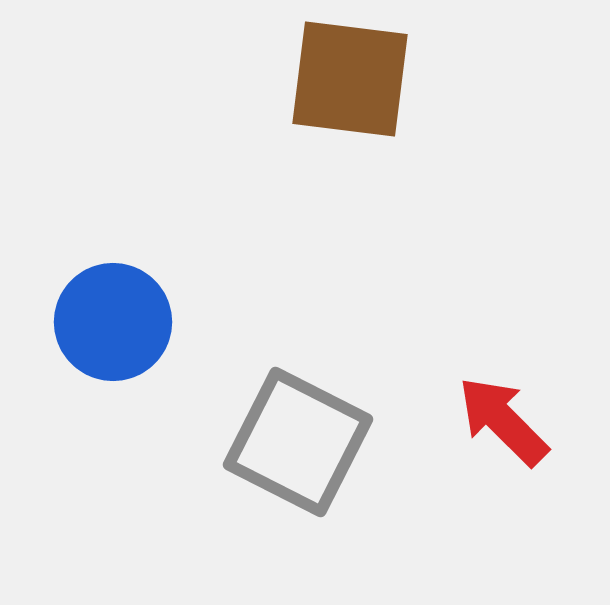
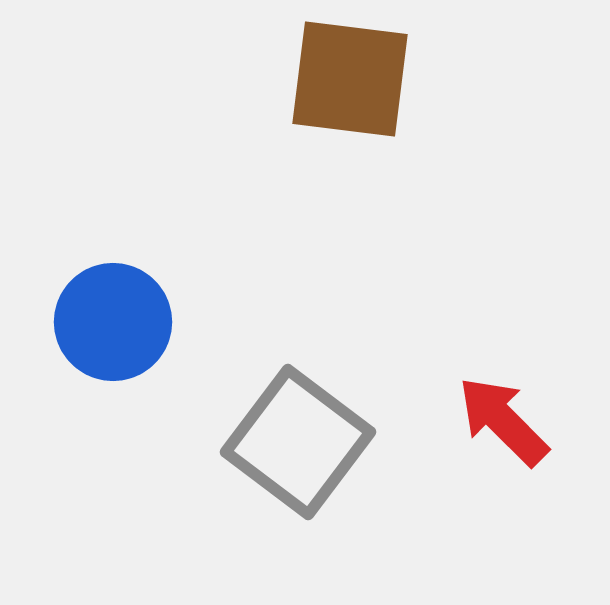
gray square: rotated 10 degrees clockwise
